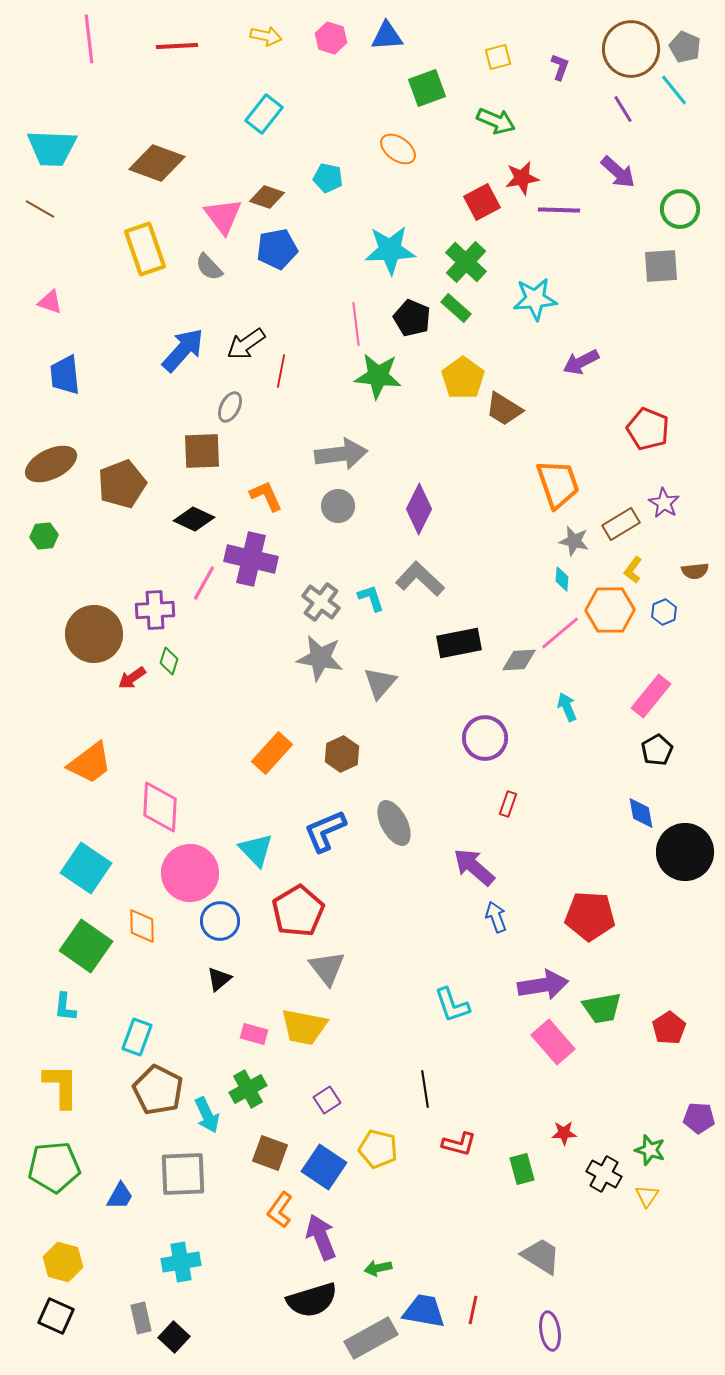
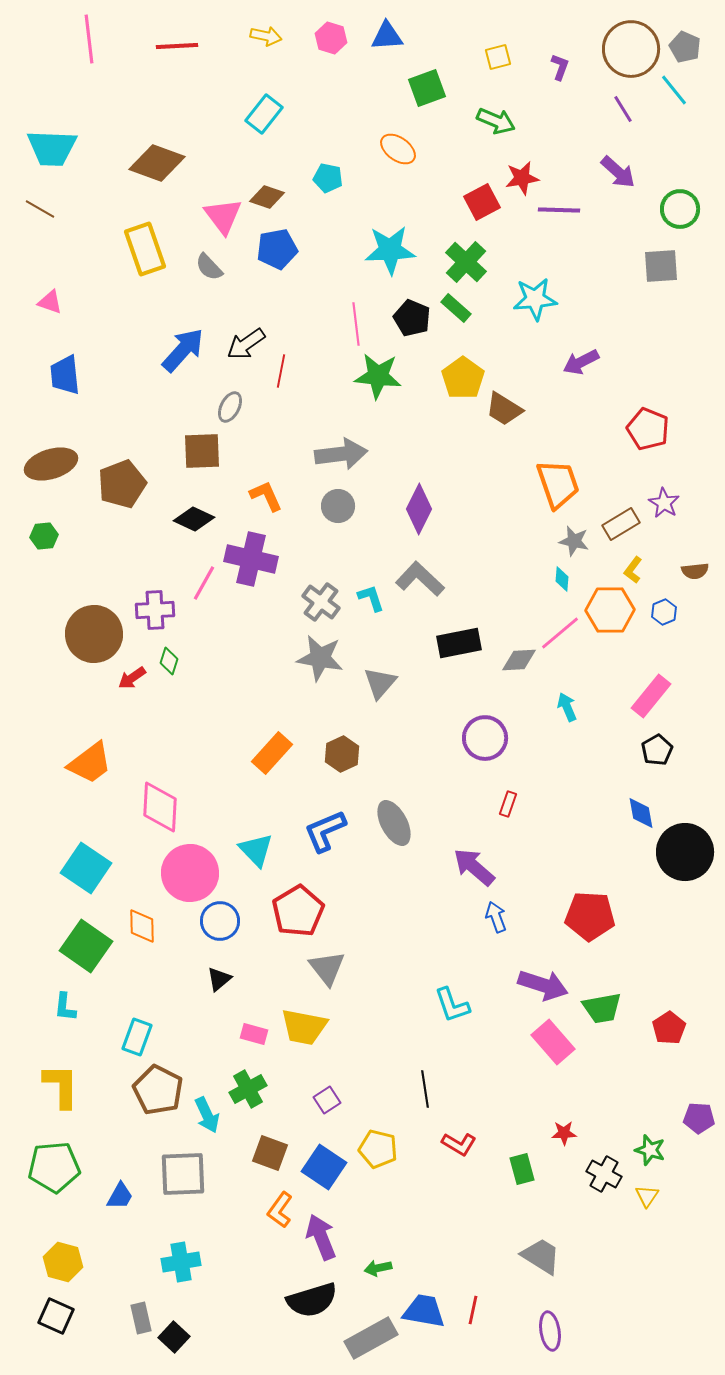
brown ellipse at (51, 464): rotated 9 degrees clockwise
purple arrow at (543, 985): rotated 27 degrees clockwise
red L-shape at (459, 1144): rotated 16 degrees clockwise
